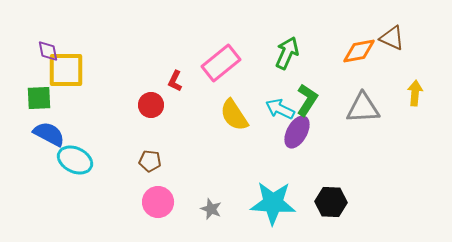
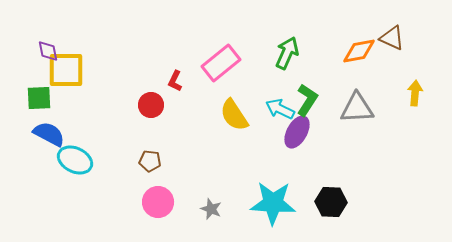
gray triangle: moved 6 px left
